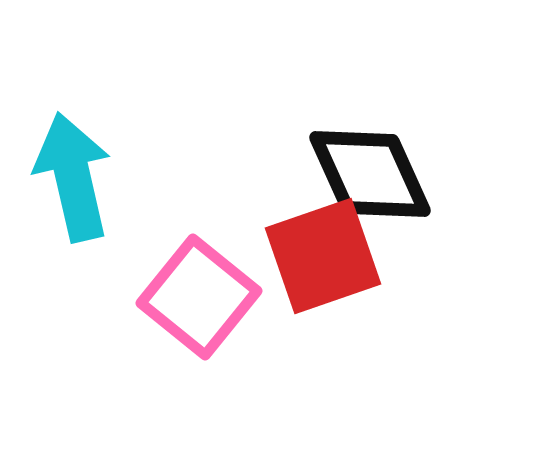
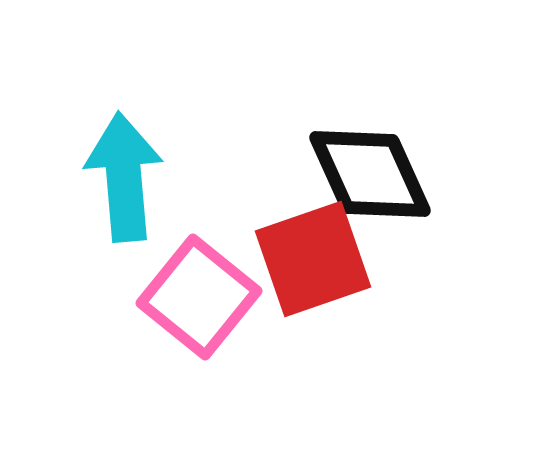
cyan arrow: moved 51 px right; rotated 8 degrees clockwise
red square: moved 10 px left, 3 px down
